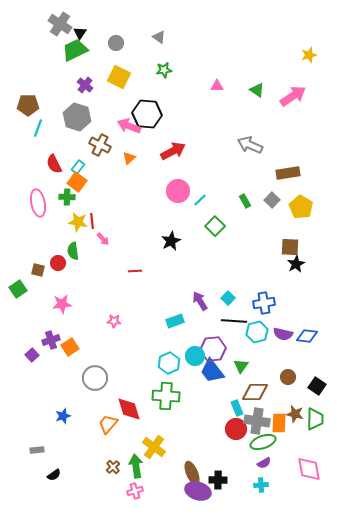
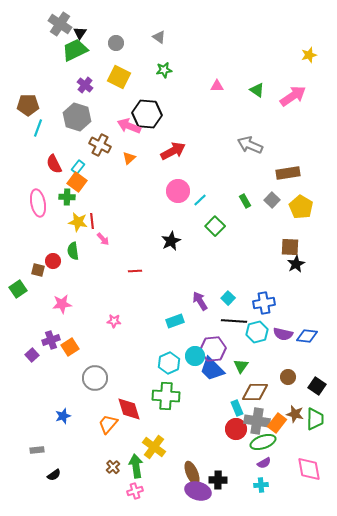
red circle at (58, 263): moved 5 px left, 2 px up
blue trapezoid at (212, 371): moved 2 px up; rotated 8 degrees counterclockwise
orange rectangle at (279, 423): moved 2 px left; rotated 36 degrees clockwise
